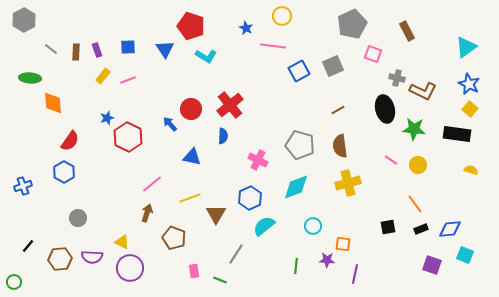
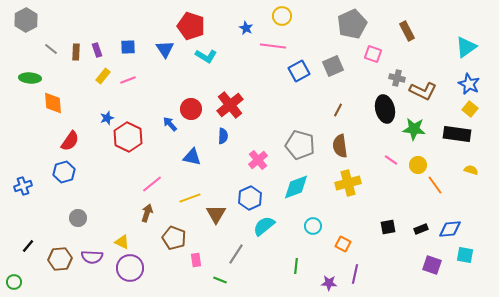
gray hexagon at (24, 20): moved 2 px right
brown line at (338, 110): rotated 32 degrees counterclockwise
pink cross at (258, 160): rotated 24 degrees clockwise
blue hexagon at (64, 172): rotated 15 degrees clockwise
orange line at (415, 204): moved 20 px right, 19 px up
orange square at (343, 244): rotated 21 degrees clockwise
cyan square at (465, 255): rotated 12 degrees counterclockwise
purple star at (327, 260): moved 2 px right, 23 px down
pink rectangle at (194, 271): moved 2 px right, 11 px up
